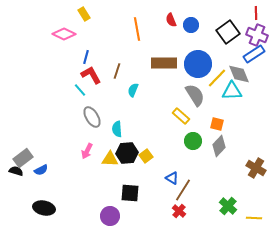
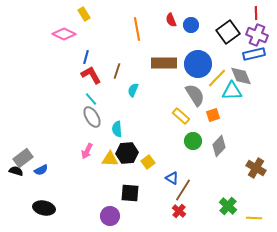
blue rectangle at (254, 54): rotated 20 degrees clockwise
gray diamond at (239, 74): moved 2 px right, 2 px down
cyan line at (80, 90): moved 11 px right, 9 px down
orange square at (217, 124): moved 4 px left, 9 px up; rotated 32 degrees counterclockwise
yellow square at (146, 156): moved 2 px right, 6 px down
